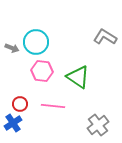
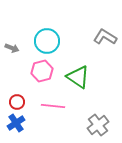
cyan circle: moved 11 px right, 1 px up
pink hexagon: rotated 20 degrees counterclockwise
red circle: moved 3 px left, 2 px up
blue cross: moved 3 px right
